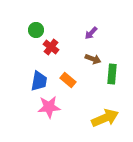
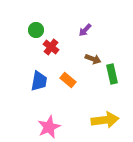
purple arrow: moved 6 px left, 3 px up
green rectangle: rotated 18 degrees counterclockwise
pink star: moved 20 px down; rotated 20 degrees counterclockwise
yellow arrow: moved 2 px down; rotated 16 degrees clockwise
